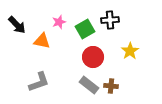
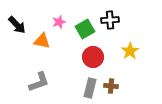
gray rectangle: moved 1 px right, 3 px down; rotated 66 degrees clockwise
